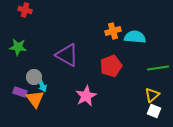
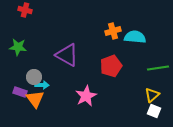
cyan arrow: rotated 64 degrees counterclockwise
